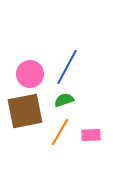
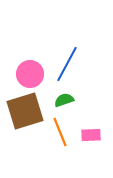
blue line: moved 3 px up
brown square: rotated 6 degrees counterclockwise
orange line: rotated 52 degrees counterclockwise
